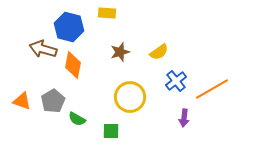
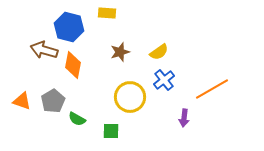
brown arrow: moved 1 px right, 1 px down
blue cross: moved 12 px left, 1 px up
